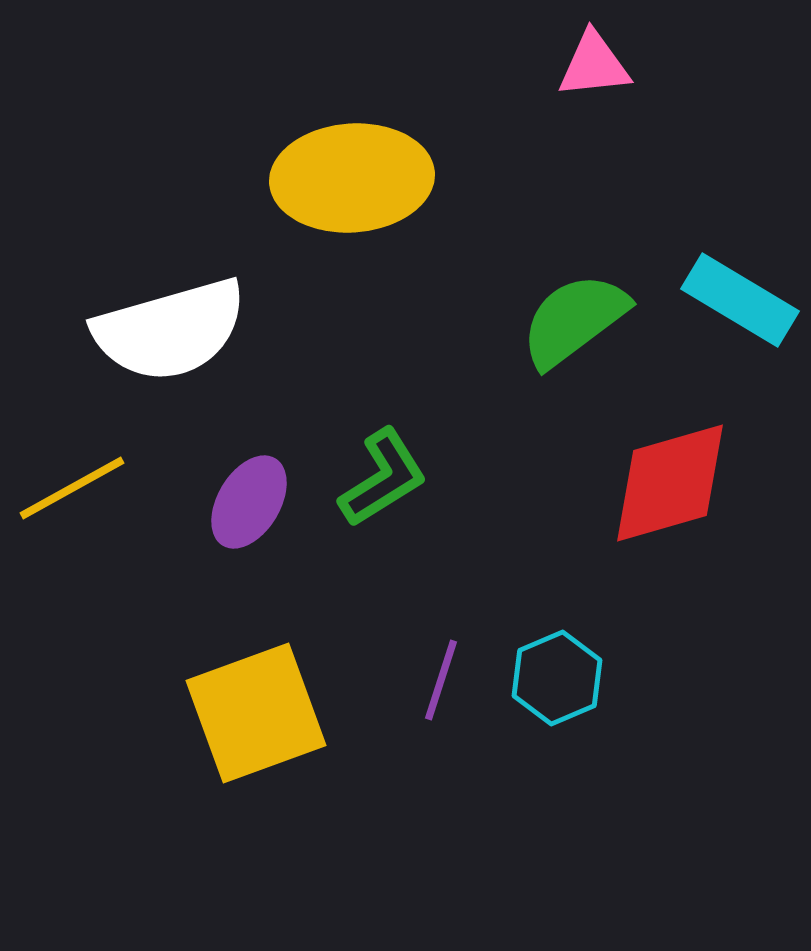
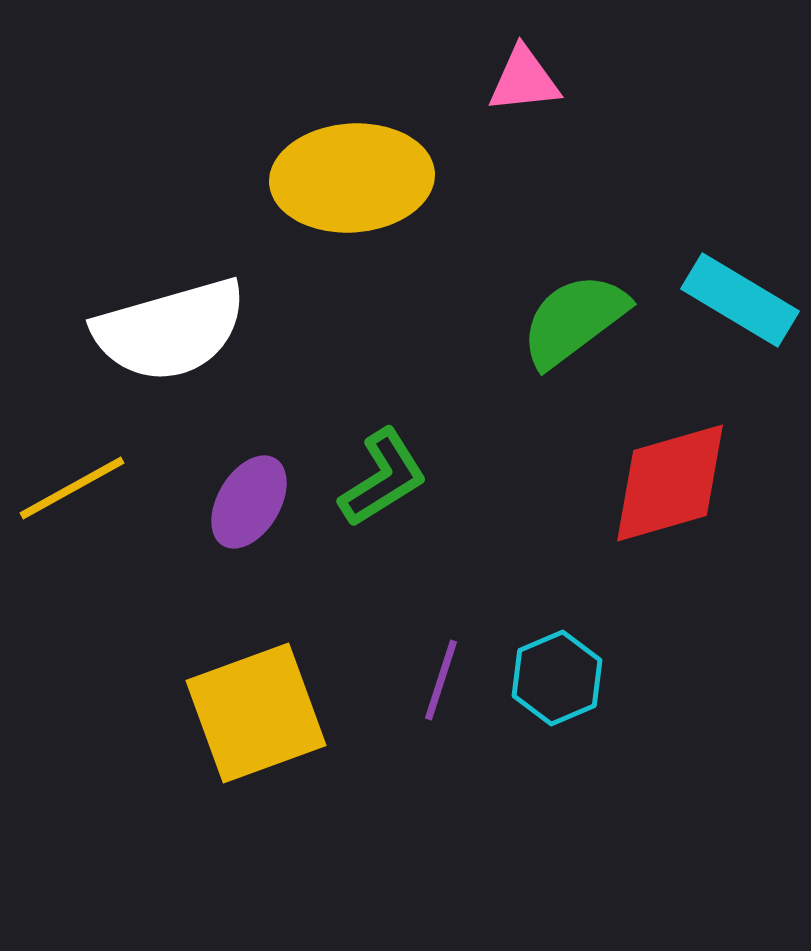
pink triangle: moved 70 px left, 15 px down
